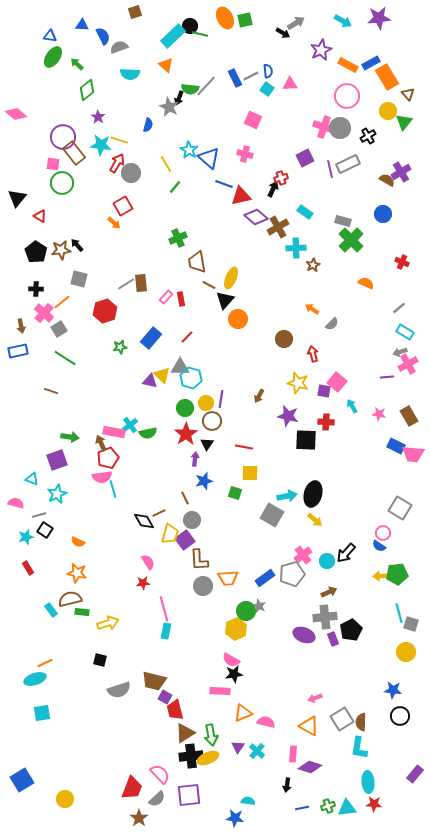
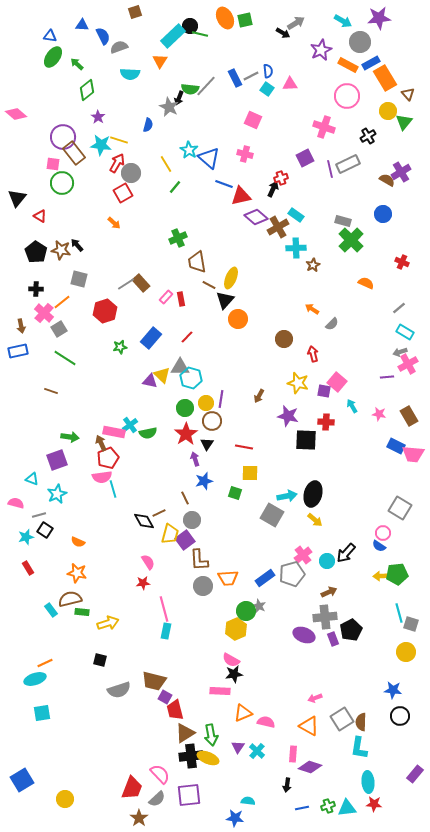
orange triangle at (166, 65): moved 6 px left, 4 px up; rotated 21 degrees clockwise
orange rectangle at (387, 77): moved 2 px left, 1 px down
gray circle at (340, 128): moved 20 px right, 86 px up
red square at (123, 206): moved 13 px up
cyan rectangle at (305, 212): moved 9 px left, 3 px down
brown star at (61, 250): rotated 18 degrees clockwise
brown rectangle at (141, 283): rotated 36 degrees counterclockwise
purple arrow at (195, 459): rotated 24 degrees counterclockwise
yellow ellipse at (208, 758): rotated 45 degrees clockwise
